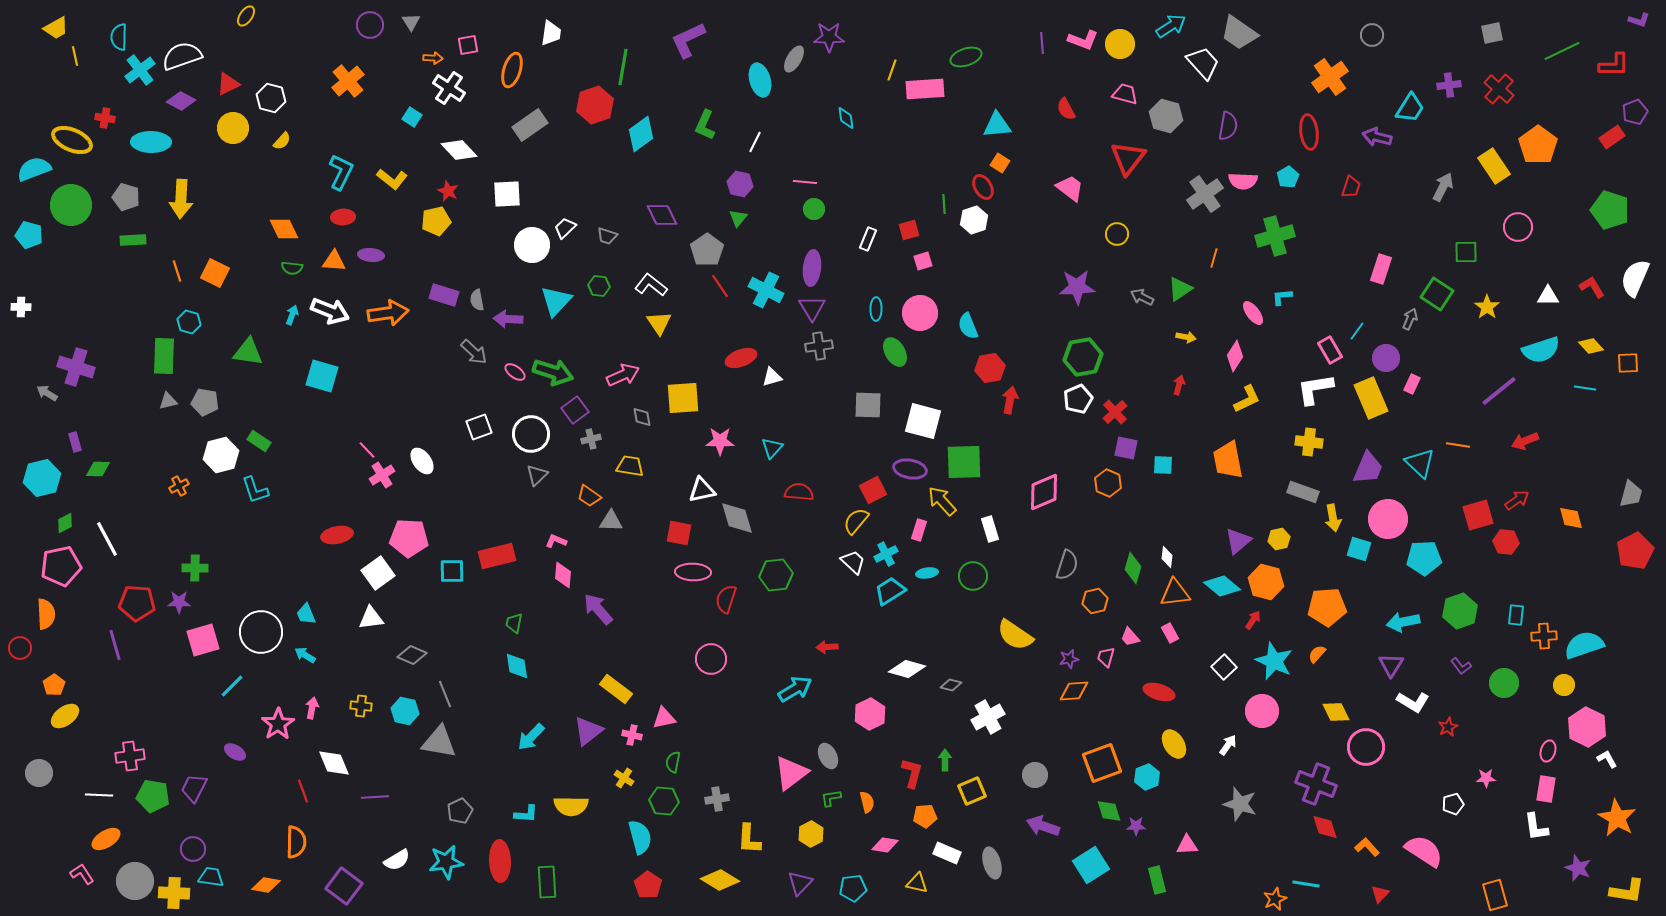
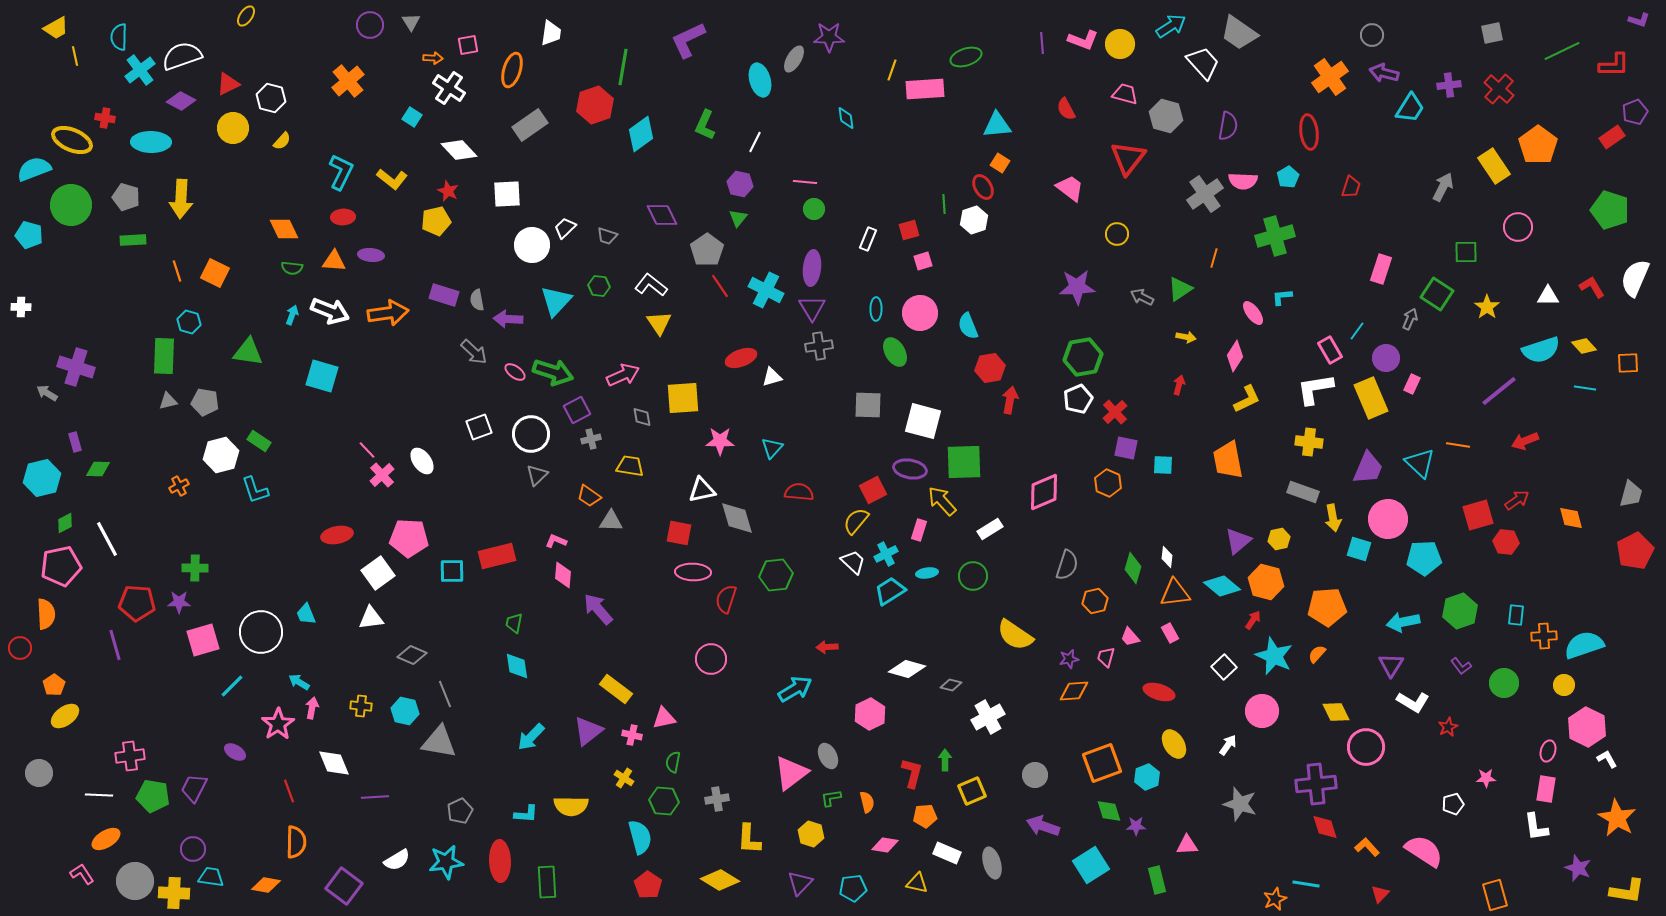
purple arrow at (1377, 137): moved 7 px right, 64 px up
yellow diamond at (1591, 346): moved 7 px left
purple square at (575, 410): moved 2 px right; rotated 8 degrees clockwise
pink cross at (382, 475): rotated 10 degrees counterclockwise
white rectangle at (990, 529): rotated 75 degrees clockwise
cyan arrow at (305, 655): moved 6 px left, 27 px down
cyan star at (1274, 661): moved 5 px up
purple cross at (1316, 784): rotated 27 degrees counterclockwise
red line at (303, 791): moved 14 px left
yellow hexagon at (811, 834): rotated 15 degrees counterclockwise
